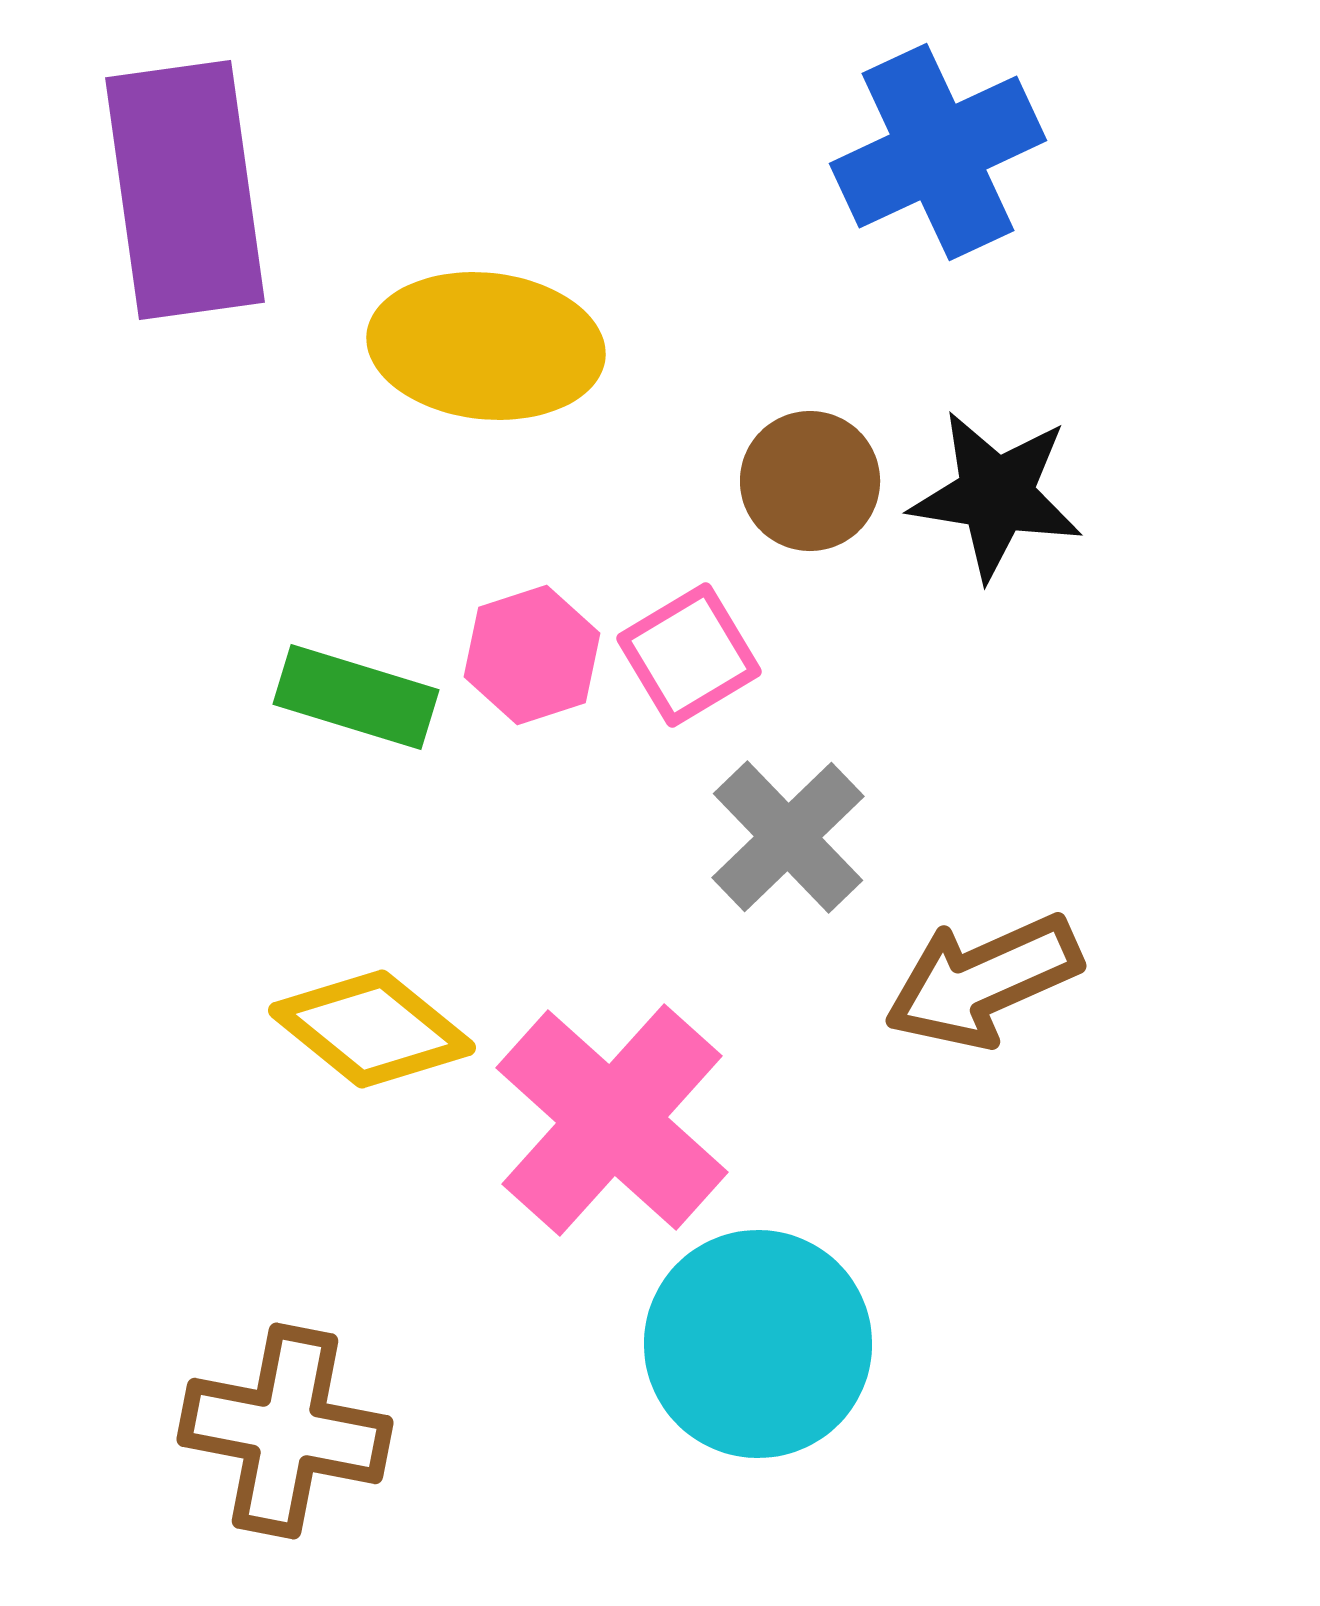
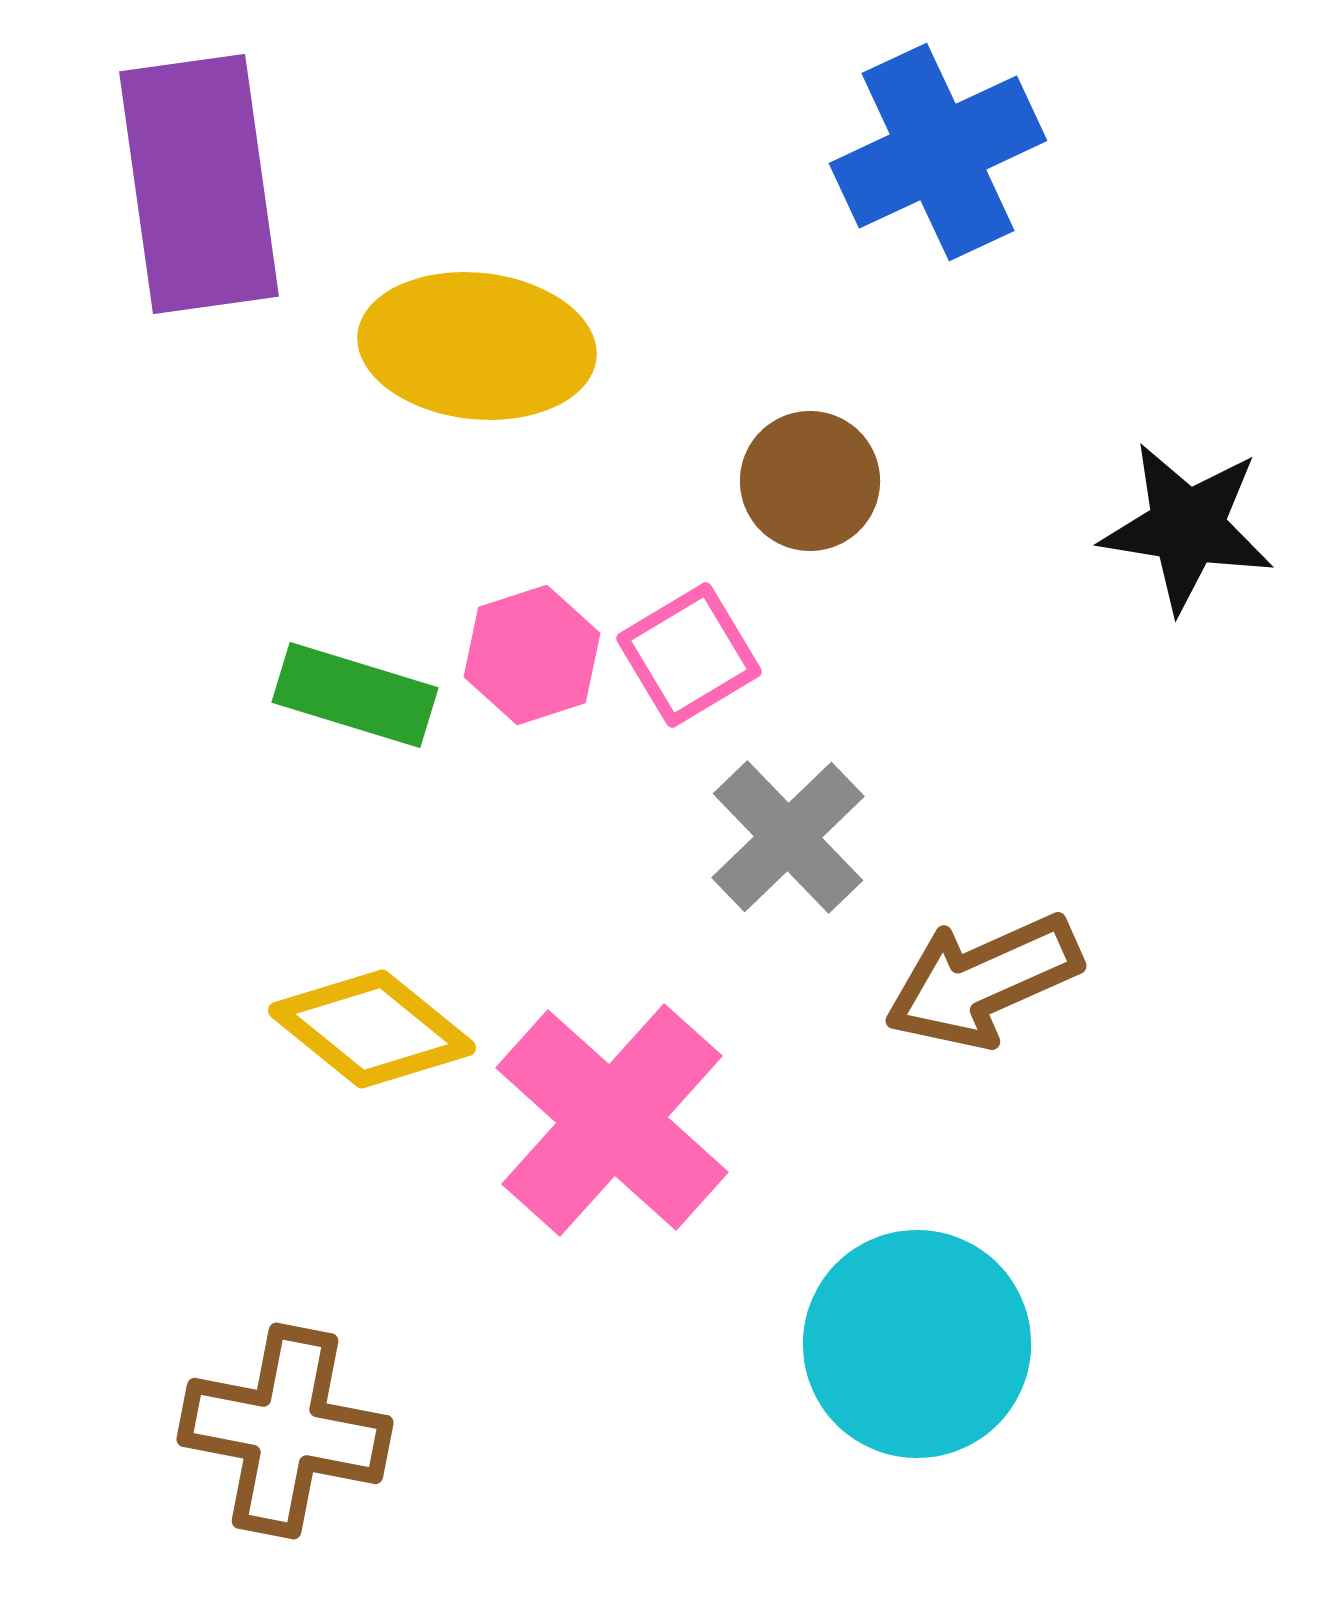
purple rectangle: moved 14 px right, 6 px up
yellow ellipse: moved 9 px left
black star: moved 191 px right, 32 px down
green rectangle: moved 1 px left, 2 px up
cyan circle: moved 159 px right
